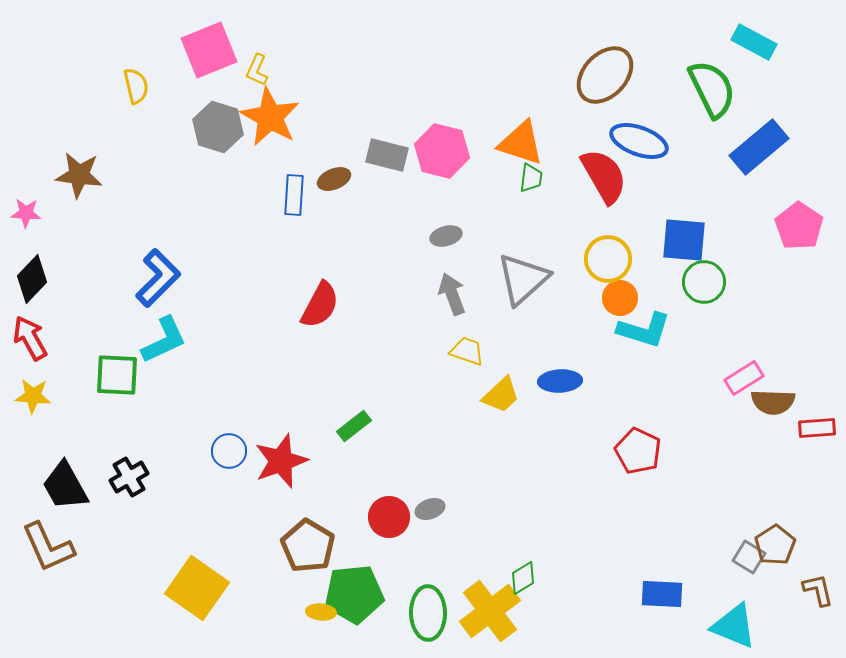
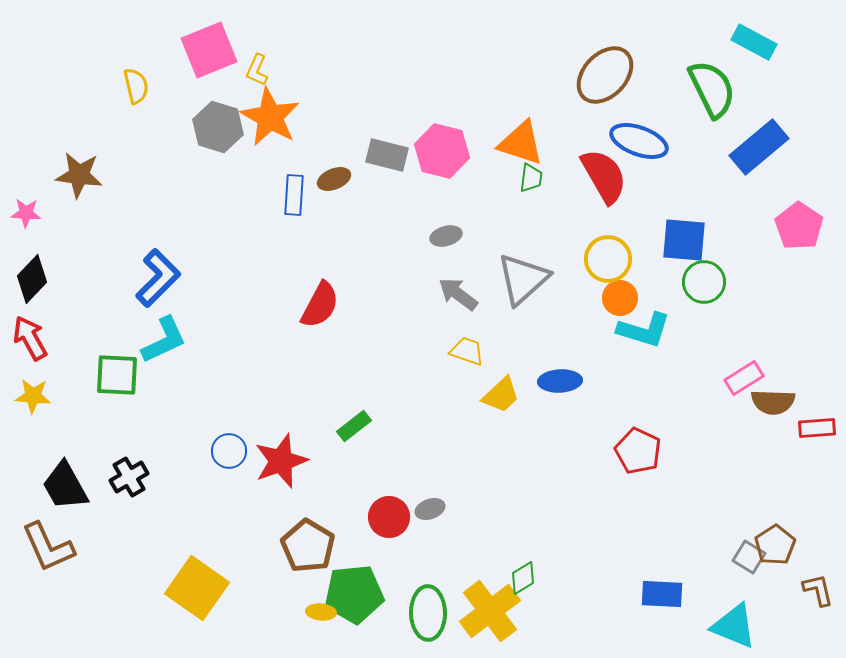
gray arrow at (452, 294): moved 6 px right; rotated 33 degrees counterclockwise
